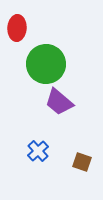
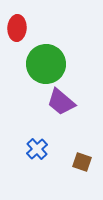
purple trapezoid: moved 2 px right
blue cross: moved 1 px left, 2 px up
